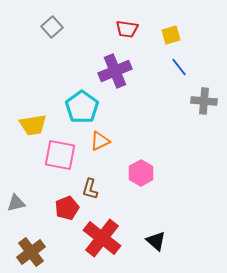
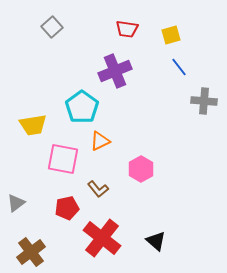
pink square: moved 3 px right, 4 px down
pink hexagon: moved 4 px up
brown L-shape: moved 8 px right; rotated 55 degrees counterclockwise
gray triangle: rotated 24 degrees counterclockwise
red pentagon: rotated 10 degrees clockwise
